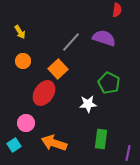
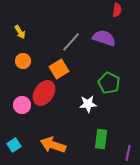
orange square: moved 1 px right; rotated 12 degrees clockwise
pink circle: moved 4 px left, 18 px up
orange arrow: moved 1 px left, 2 px down
